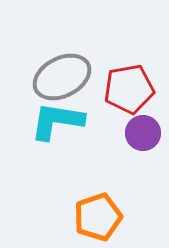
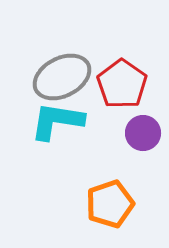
red pentagon: moved 7 px left, 5 px up; rotated 27 degrees counterclockwise
orange pentagon: moved 12 px right, 13 px up
